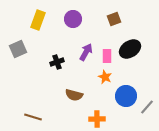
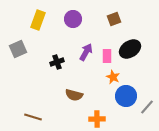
orange star: moved 8 px right
